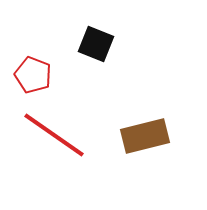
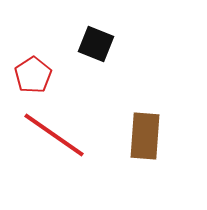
red pentagon: rotated 18 degrees clockwise
brown rectangle: rotated 72 degrees counterclockwise
